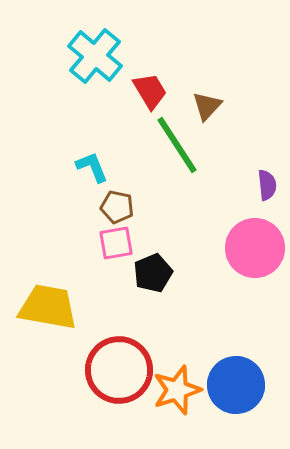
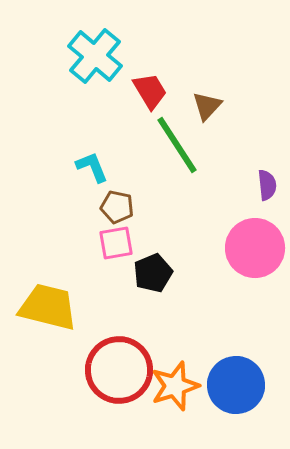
yellow trapezoid: rotated 4 degrees clockwise
orange star: moved 2 px left, 4 px up
